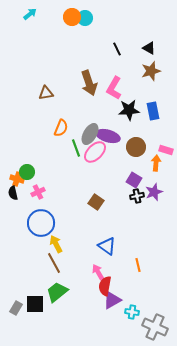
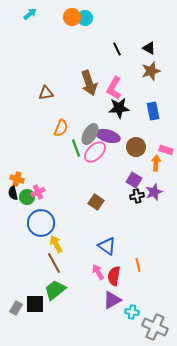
black star: moved 10 px left, 2 px up
green circle: moved 25 px down
red semicircle: moved 9 px right, 10 px up
green trapezoid: moved 2 px left, 2 px up
